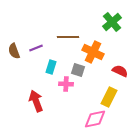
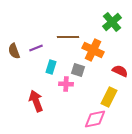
orange cross: moved 2 px up
